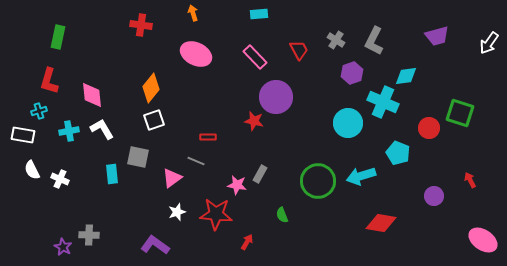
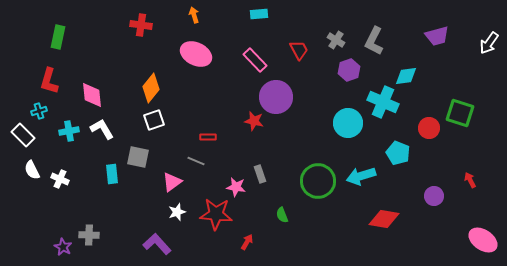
orange arrow at (193, 13): moved 1 px right, 2 px down
pink rectangle at (255, 57): moved 3 px down
purple hexagon at (352, 73): moved 3 px left, 3 px up
white rectangle at (23, 135): rotated 35 degrees clockwise
gray rectangle at (260, 174): rotated 48 degrees counterclockwise
pink triangle at (172, 178): moved 4 px down
pink star at (237, 185): moved 1 px left, 2 px down
red diamond at (381, 223): moved 3 px right, 4 px up
purple L-shape at (155, 245): moved 2 px right, 1 px up; rotated 12 degrees clockwise
